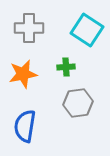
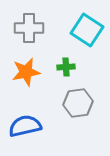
orange star: moved 3 px right, 2 px up
blue semicircle: rotated 68 degrees clockwise
